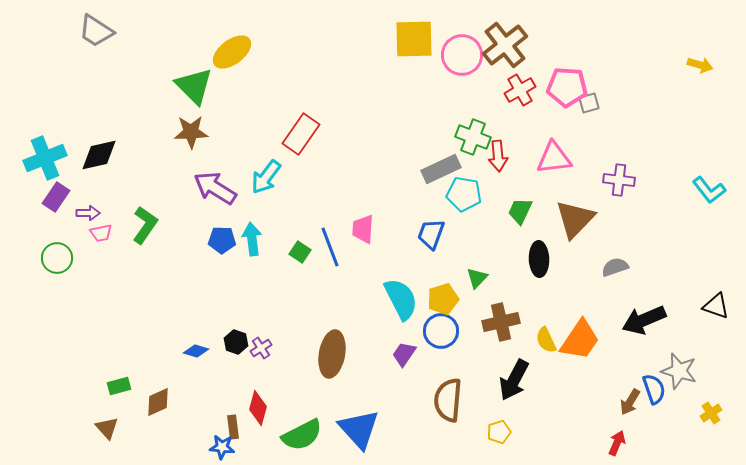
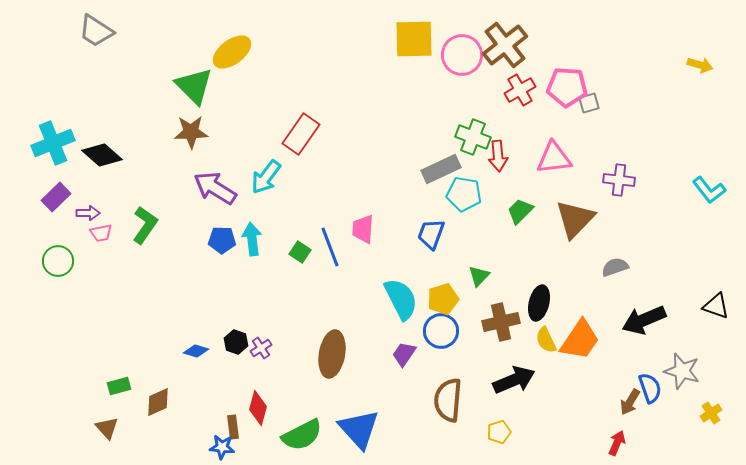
black diamond at (99, 155): moved 3 px right; rotated 54 degrees clockwise
cyan cross at (45, 158): moved 8 px right, 15 px up
purple rectangle at (56, 197): rotated 12 degrees clockwise
green trapezoid at (520, 211): rotated 20 degrees clockwise
green circle at (57, 258): moved 1 px right, 3 px down
black ellipse at (539, 259): moved 44 px down; rotated 16 degrees clockwise
green triangle at (477, 278): moved 2 px right, 2 px up
gray star at (679, 371): moved 3 px right
black arrow at (514, 380): rotated 141 degrees counterclockwise
blue semicircle at (654, 389): moved 4 px left, 1 px up
